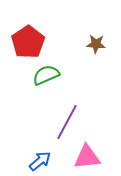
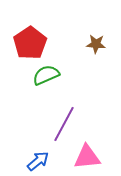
red pentagon: moved 2 px right, 1 px down
purple line: moved 3 px left, 2 px down
blue arrow: moved 2 px left
